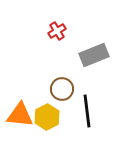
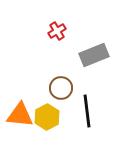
brown circle: moved 1 px left, 1 px up
